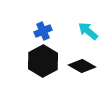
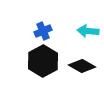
cyan arrow: rotated 35 degrees counterclockwise
